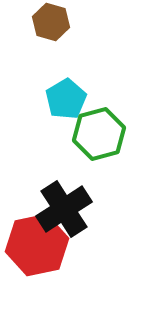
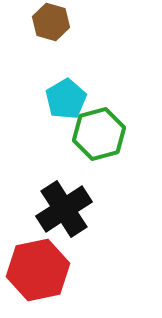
red hexagon: moved 1 px right, 25 px down
